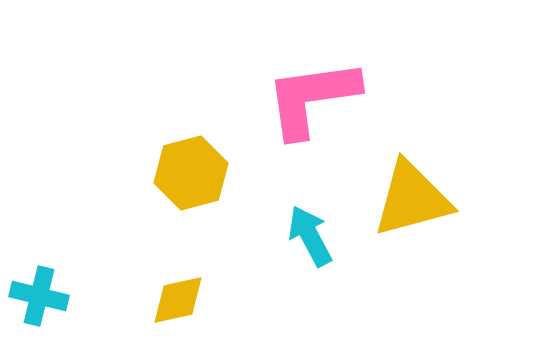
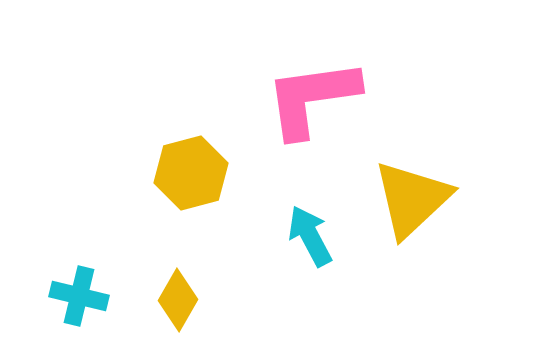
yellow triangle: rotated 28 degrees counterclockwise
cyan cross: moved 40 px right
yellow diamond: rotated 48 degrees counterclockwise
